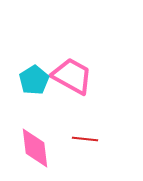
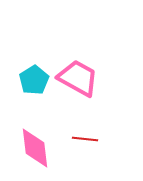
pink trapezoid: moved 6 px right, 2 px down
